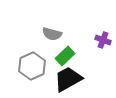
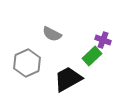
gray semicircle: rotated 12 degrees clockwise
green rectangle: moved 27 px right
gray hexagon: moved 5 px left, 3 px up
